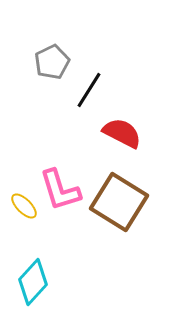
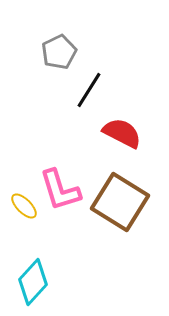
gray pentagon: moved 7 px right, 10 px up
brown square: moved 1 px right
